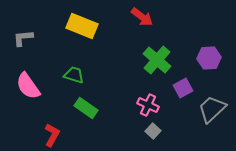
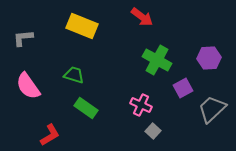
green cross: rotated 12 degrees counterclockwise
pink cross: moved 7 px left
red L-shape: moved 2 px left; rotated 30 degrees clockwise
